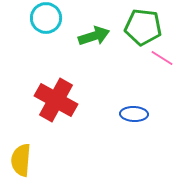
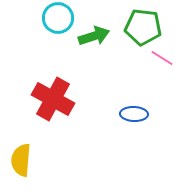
cyan circle: moved 12 px right
red cross: moved 3 px left, 1 px up
